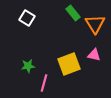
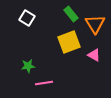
green rectangle: moved 2 px left, 1 px down
pink triangle: rotated 16 degrees clockwise
yellow square: moved 22 px up
pink line: rotated 66 degrees clockwise
